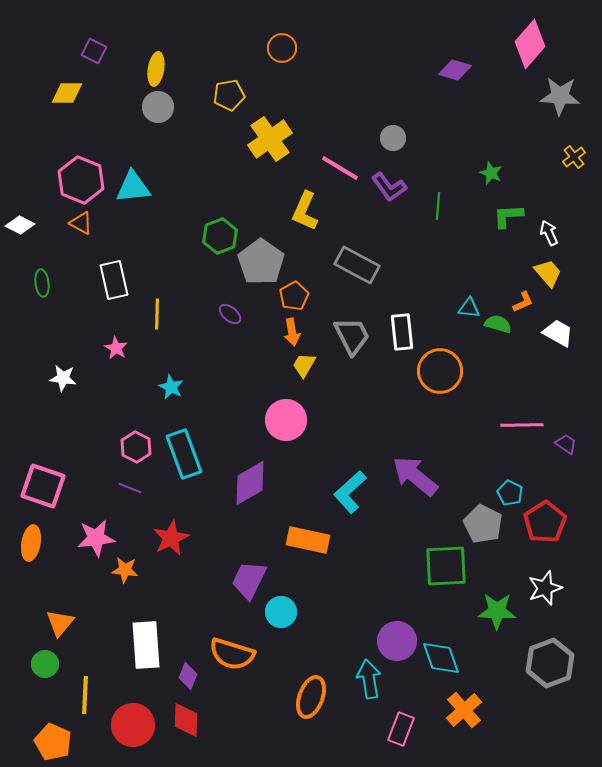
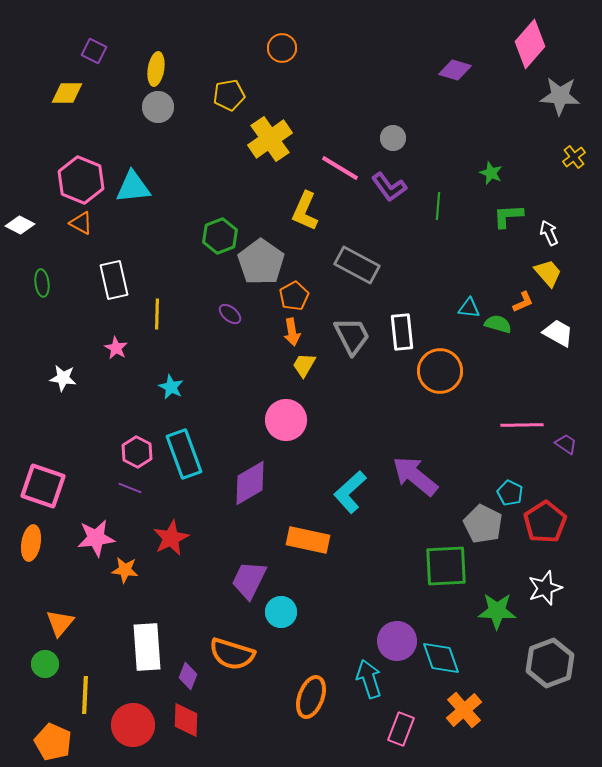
pink hexagon at (136, 447): moved 1 px right, 5 px down
white rectangle at (146, 645): moved 1 px right, 2 px down
cyan arrow at (369, 679): rotated 9 degrees counterclockwise
